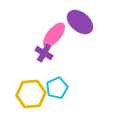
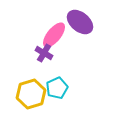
yellow hexagon: rotated 12 degrees counterclockwise
